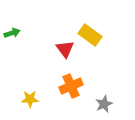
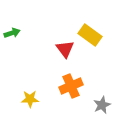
gray star: moved 2 px left, 1 px down
